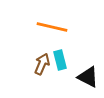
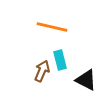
brown arrow: moved 7 px down
black triangle: moved 2 px left, 3 px down
